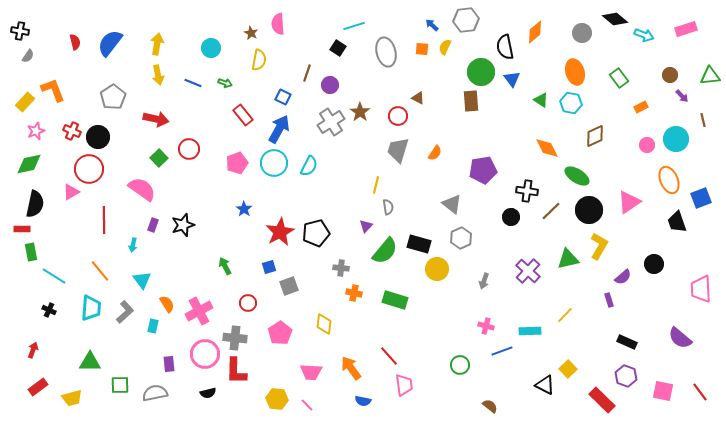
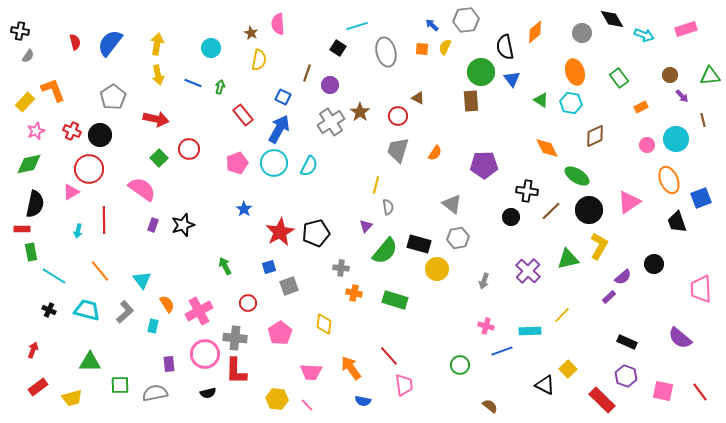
black diamond at (615, 19): moved 3 px left; rotated 20 degrees clockwise
cyan line at (354, 26): moved 3 px right
green arrow at (225, 83): moved 5 px left, 4 px down; rotated 96 degrees counterclockwise
black circle at (98, 137): moved 2 px right, 2 px up
purple pentagon at (483, 170): moved 1 px right, 5 px up; rotated 8 degrees clockwise
gray hexagon at (461, 238): moved 3 px left; rotated 15 degrees clockwise
cyan arrow at (133, 245): moved 55 px left, 14 px up
purple rectangle at (609, 300): moved 3 px up; rotated 64 degrees clockwise
cyan trapezoid at (91, 308): moved 4 px left, 2 px down; rotated 80 degrees counterclockwise
yellow line at (565, 315): moved 3 px left
